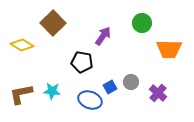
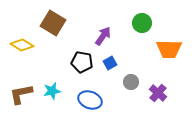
brown square: rotated 15 degrees counterclockwise
blue square: moved 24 px up
cyan star: rotated 18 degrees counterclockwise
